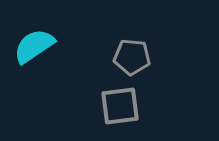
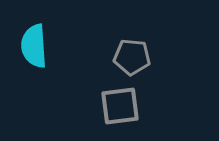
cyan semicircle: rotated 60 degrees counterclockwise
